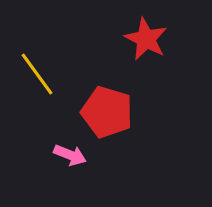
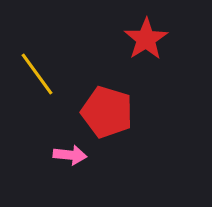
red star: rotated 12 degrees clockwise
pink arrow: rotated 16 degrees counterclockwise
